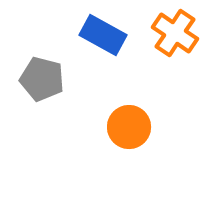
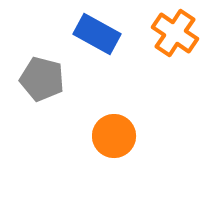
blue rectangle: moved 6 px left, 1 px up
orange circle: moved 15 px left, 9 px down
